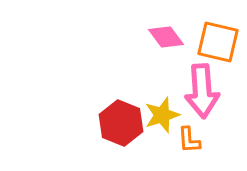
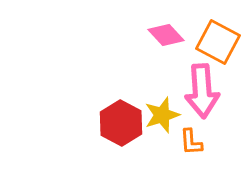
pink diamond: moved 2 px up; rotated 6 degrees counterclockwise
orange square: rotated 15 degrees clockwise
red hexagon: rotated 6 degrees clockwise
orange L-shape: moved 2 px right, 2 px down
